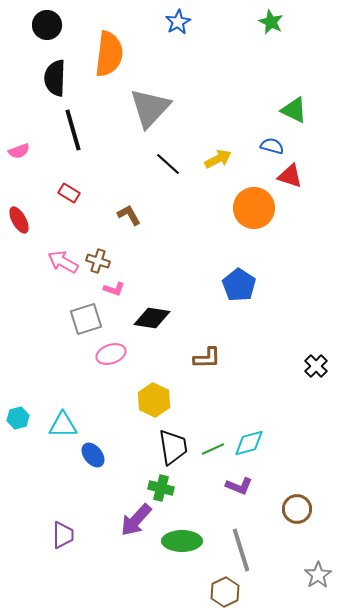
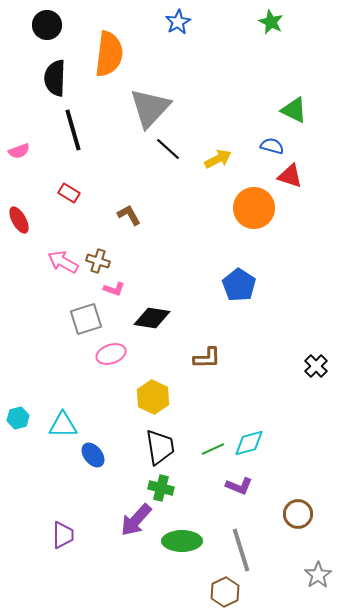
black line at (168, 164): moved 15 px up
yellow hexagon at (154, 400): moved 1 px left, 3 px up
black trapezoid at (173, 447): moved 13 px left
brown circle at (297, 509): moved 1 px right, 5 px down
